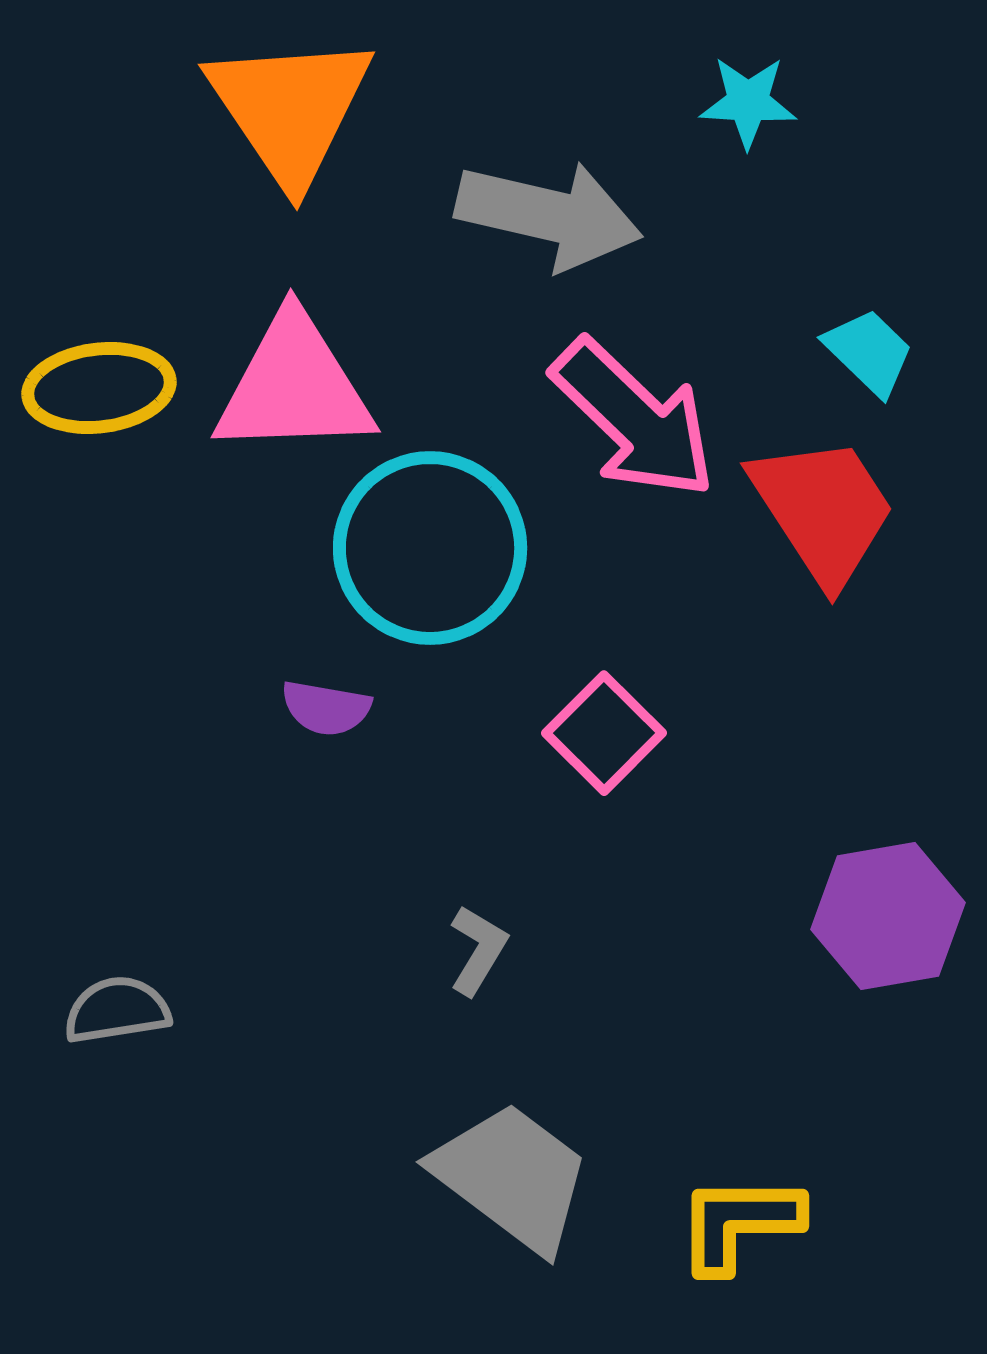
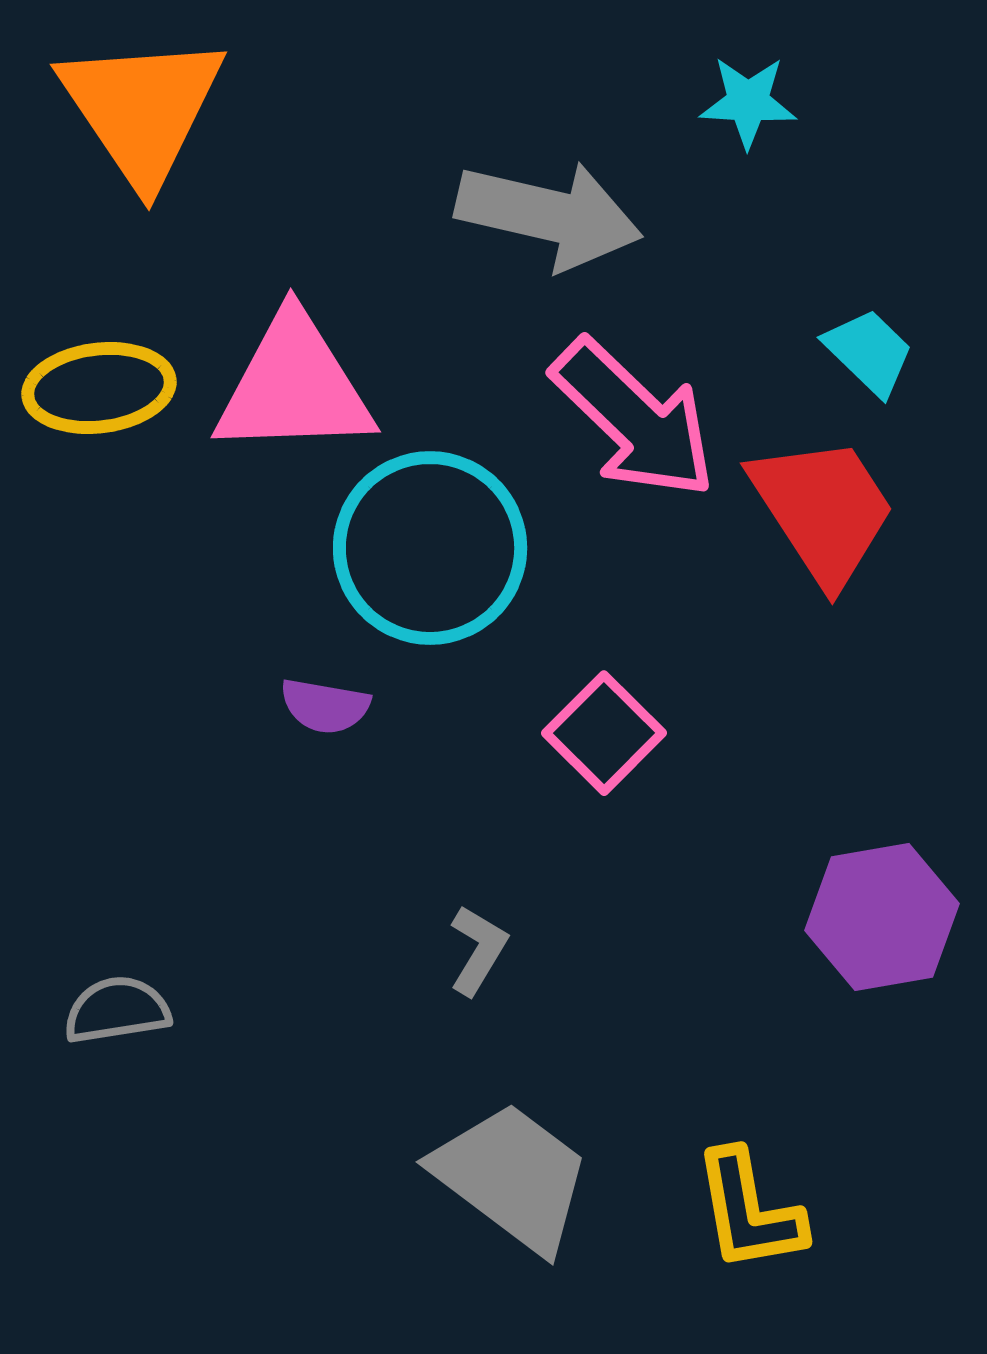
orange triangle: moved 148 px left
purple semicircle: moved 1 px left, 2 px up
purple hexagon: moved 6 px left, 1 px down
yellow L-shape: moved 10 px right, 12 px up; rotated 100 degrees counterclockwise
